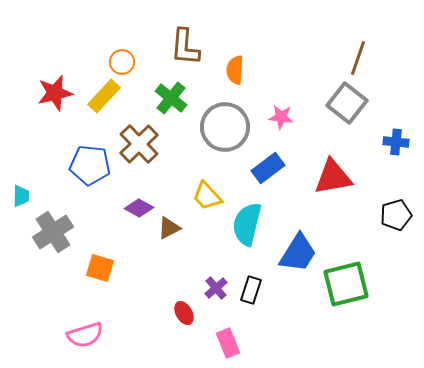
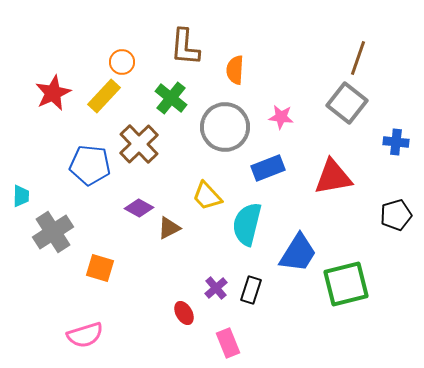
red star: moved 2 px left; rotated 12 degrees counterclockwise
blue rectangle: rotated 16 degrees clockwise
